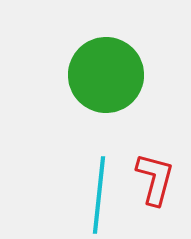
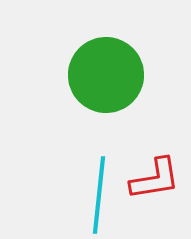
red L-shape: rotated 66 degrees clockwise
